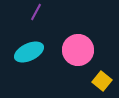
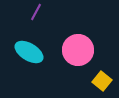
cyan ellipse: rotated 56 degrees clockwise
